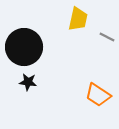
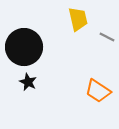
yellow trapezoid: rotated 25 degrees counterclockwise
black star: rotated 18 degrees clockwise
orange trapezoid: moved 4 px up
